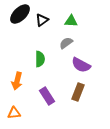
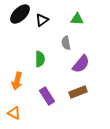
green triangle: moved 6 px right, 2 px up
gray semicircle: rotated 64 degrees counterclockwise
purple semicircle: moved 1 px up; rotated 78 degrees counterclockwise
brown rectangle: rotated 48 degrees clockwise
orange triangle: rotated 32 degrees clockwise
